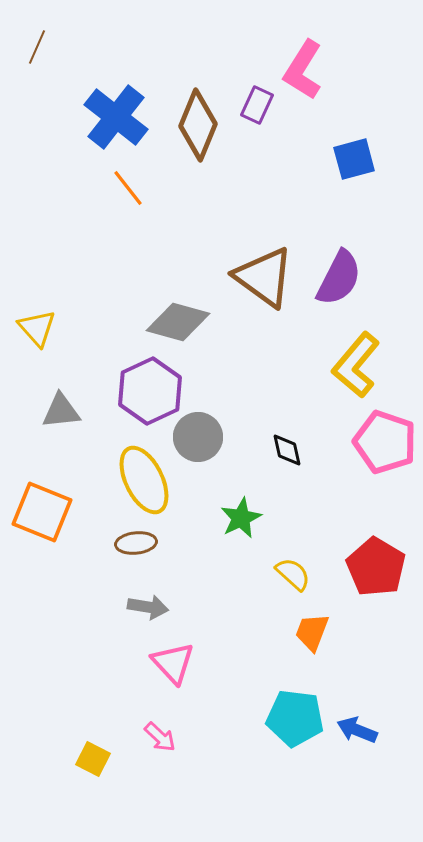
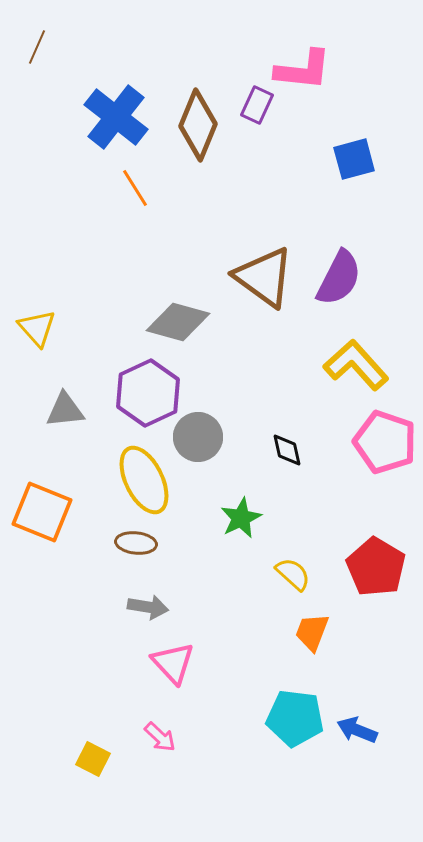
pink L-shape: rotated 116 degrees counterclockwise
orange line: moved 7 px right; rotated 6 degrees clockwise
yellow L-shape: rotated 98 degrees clockwise
purple hexagon: moved 2 px left, 2 px down
gray triangle: moved 4 px right, 1 px up
brown ellipse: rotated 12 degrees clockwise
